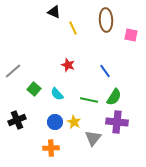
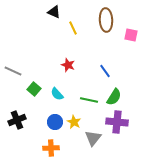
gray line: rotated 66 degrees clockwise
